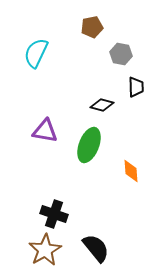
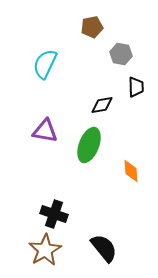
cyan semicircle: moved 9 px right, 11 px down
black diamond: rotated 25 degrees counterclockwise
black semicircle: moved 8 px right
